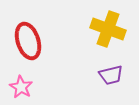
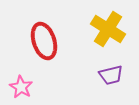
yellow cross: rotated 12 degrees clockwise
red ellipse: moved 16 px right
